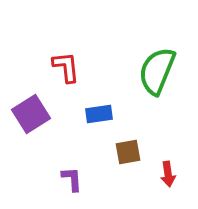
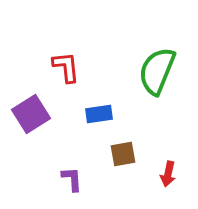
brown square: moved 5 px left, 2 px down
red arrow: rotated 20 degrees clockwise
